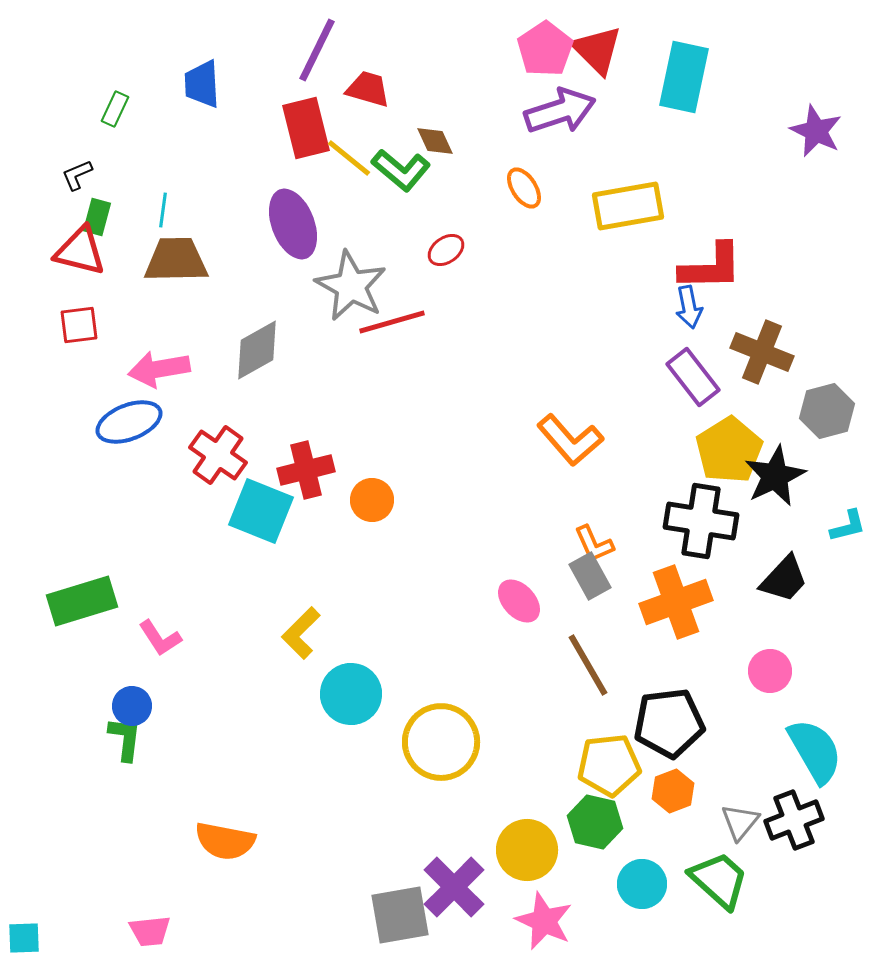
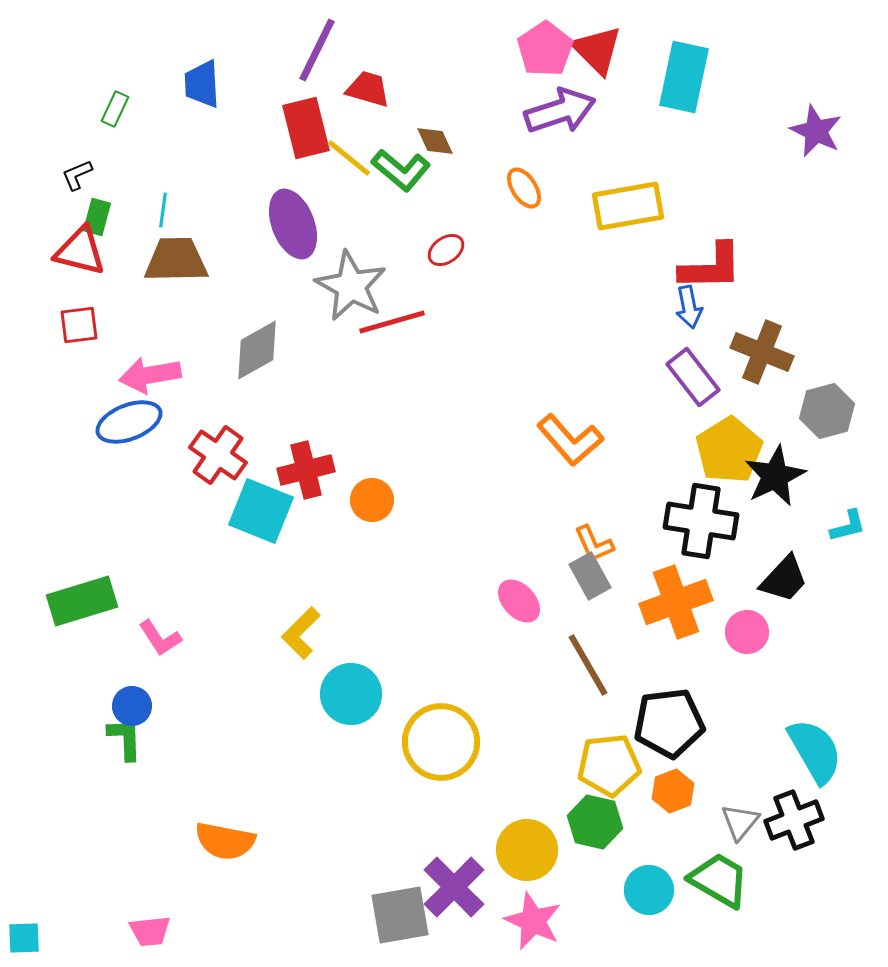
pink arrow at (159, 369): moved 9 px left, 6 px down
pink circle at (770, 671): moved 23 px left, 39 px up
green L-shape at (125, 739): rotated 9 degrees counterclockwise
green trapezoid at (719, 880): rotated 12 degrees counterclockwise
cyan circle at (642, 884): moved 7 px right, 6 px down
pink star at (544, 921): moved 11 px left
